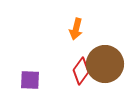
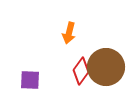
orange arrow: moved 7 px left, 4 px down
brown circle: moved 1 px right, 3 px down
